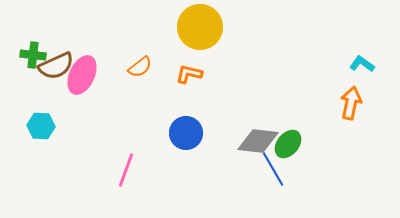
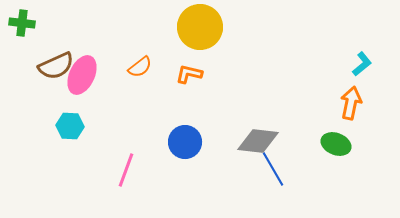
green cross: moved 11 px left, 32 px up
cyan L-shape: rotated 105 degrees clockwise
cyan hexagon: moved 29 px right
blue circle: moved 1 px left, 9 px down
green ellipse: moved 48 px right; rotated 72 degrees clockwise
